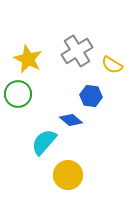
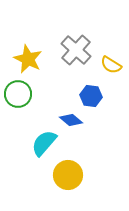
gray cross: moved 1 px left, 1 px up; rotated 16 degrees counterclockwise
yellow semicircle: moved 1 px left
cyan semicircle: moved 1 px down
